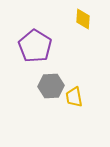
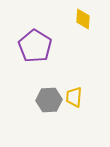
gray hexagon: moved 2 px left, 14 px down
yellow trapezoid: rotated 15 degrees clockwise
